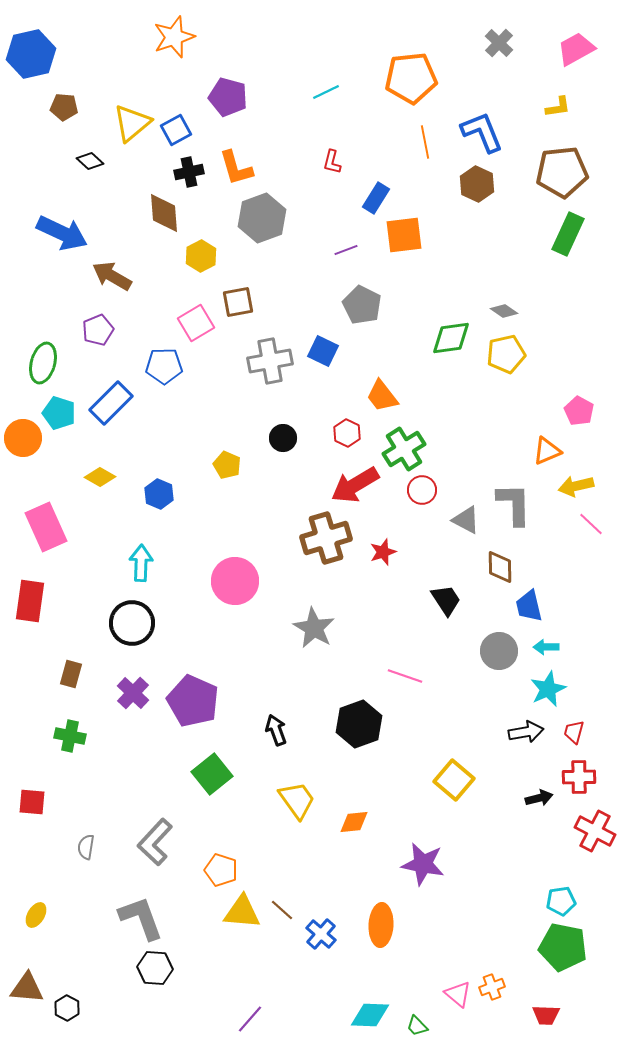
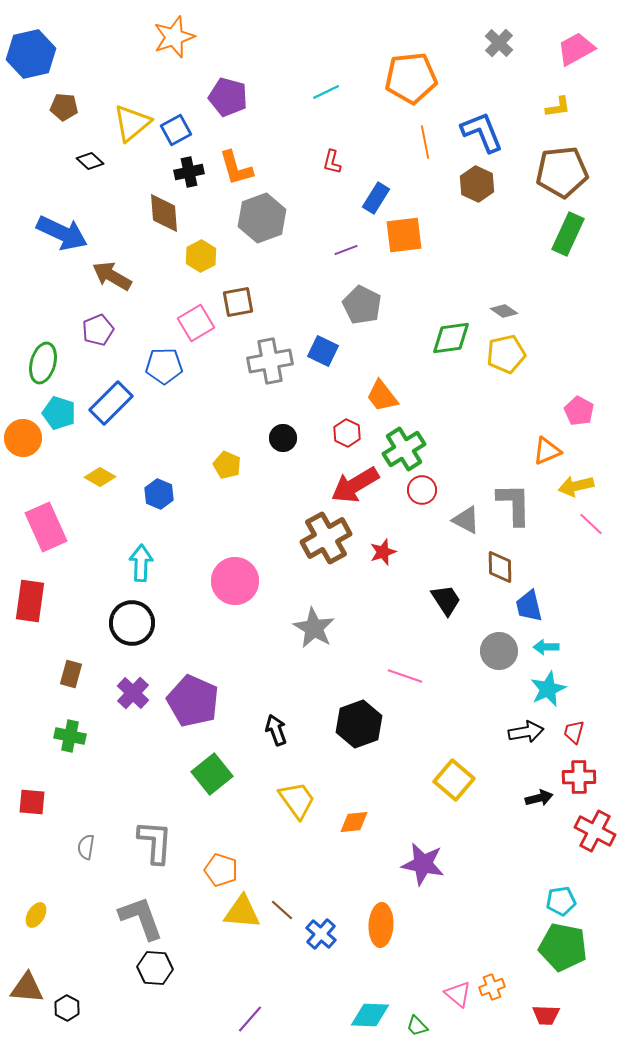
brown cross at (326, 538): rotated 12 degrees counterclockwise
gray L-shape at (155, 842): rotated 141 degrees clockwise
